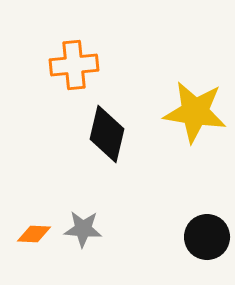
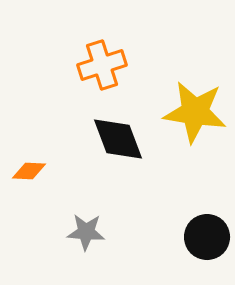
orange cross: moved 28 px right; rotated 12 degrees counterclockwise
black diamond: moved 11 px right, 5 px down; rotated 34 degrees counterclockwise
gray star: moved 3 px right, 3 px down
orange diamond: moved 5 px left, 63 px up
